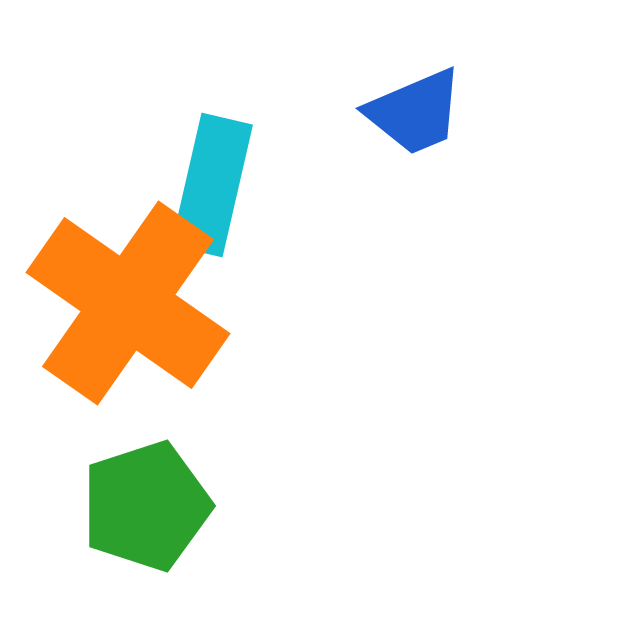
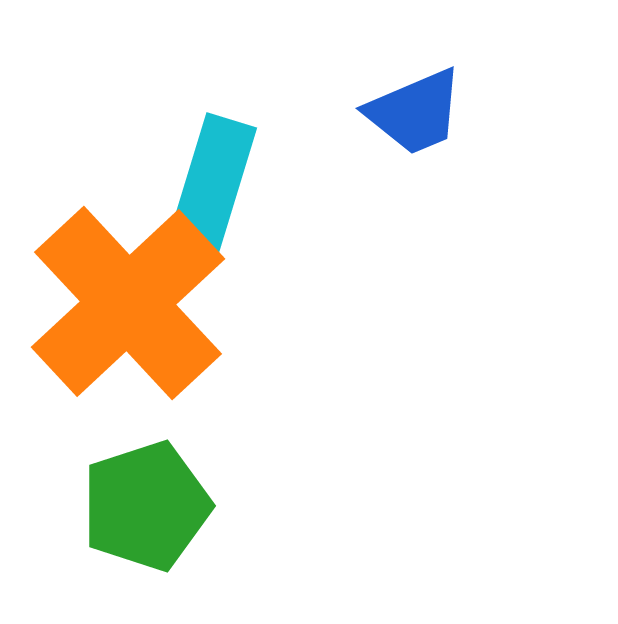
cyan rectangle: rotated 4 degrees clockwise
orange cross: rotated 12 degrees clockwise
